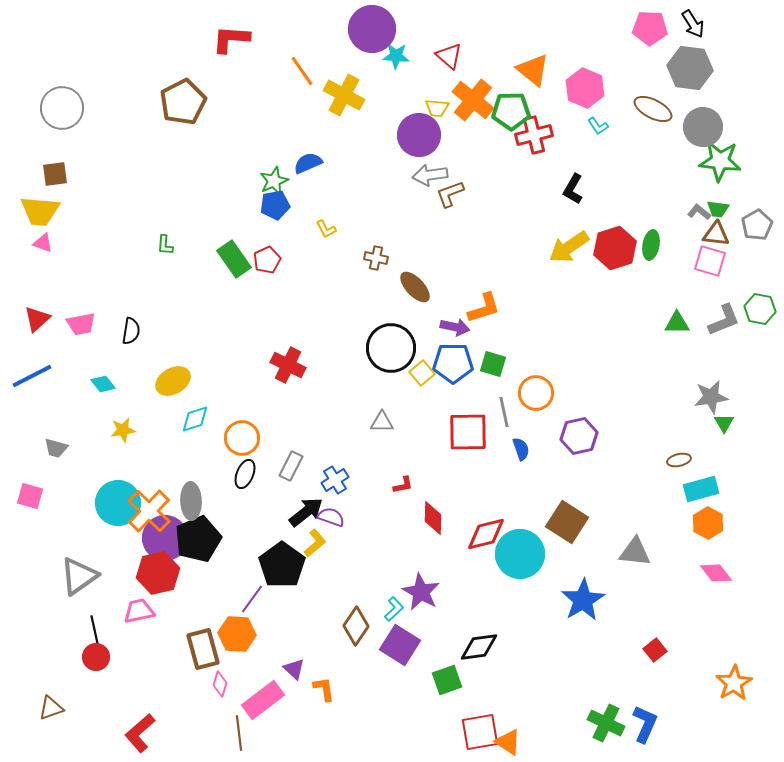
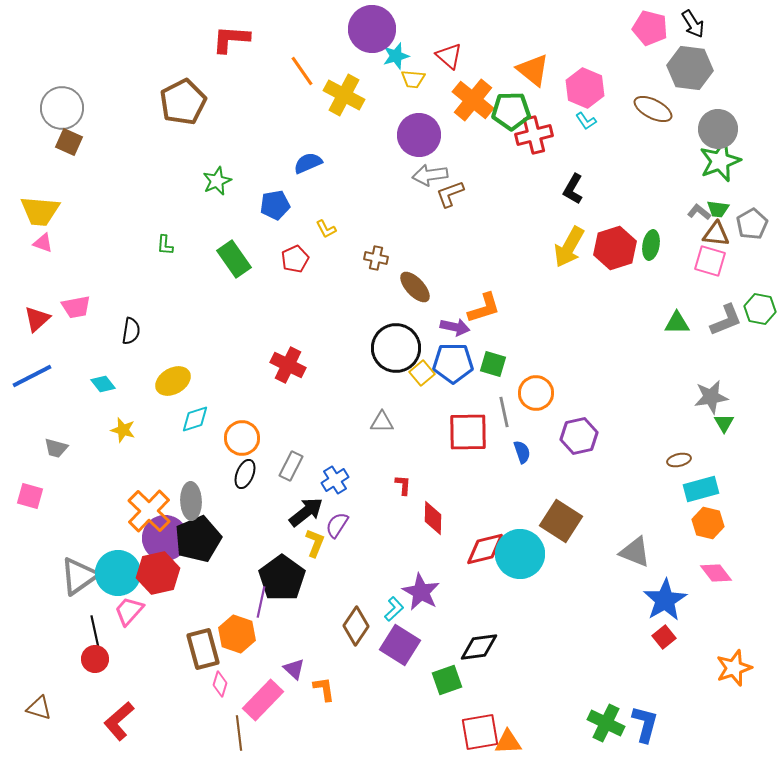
pink pentagon at (650, 28): rotated 12 degrees clockwise
cyan star at (396, 56): rotated 20 degrees counterclockwise
yellow trapezoid at (437, 108): moved 24 px left, 29 px up
cyan L-shape at (598, 126): moved 12 px left, 5 px up
gray circle at (703, 127): moved 15 px right, 2 px down
green star at (720, 161): rotated 27 degrees counterclockwise
brown square at (55, 174): moved 14 px right, 32 px up; rotated 32 degrees clockwise
green star at (274, 181): moved 57 px left
gray pentagon at (757, 225): moved 5 px left, 1 px up
yellow arrow at (569, 247): rotated 27 degrees counterclockwise
red pentagon at (267, 260): moved 28 px right, 1 px up
gray L-shape at (724, 320): moved 2 px right
pink trapezoid at (81, 324): moved 5 px left, 17 px up
black circle at (391, 348): moved 5 px right
yellow star at (123, 430): rotated 25 degrees clockwise
blue semicircle at (521, 449): moved 1 px right, 3 px down
red L-shape at (403, 485): rotated 75 degrees counterclockwise
cyan circle at (118, 503): moved 70 px down
purple semicircle at (331, 517): moved 6 px right, 8 px down; rotated 76 degrees counterclockwise
brown square at (567, 522): moved 6 px left, 1 px up
orange hexagon at (708, 523): rotated 16 degrees counterclockwise
red diamond at (486, 534): moved 1 px left, 15 px down
yellow L-shape at (315, 543): rotated 28 degrees counterclockwise
gray triangle at (635, 552): rotated 16 degrees clockwise
black pentagon at (282, 565): moved 13 px down
purple line at (252, 599): moved 9 px right, 3 px down; rotated 24 degrees counterclockwise
blue star at (583, 600): moved 82 px right
pink trapezoid at (139, 611): moved 10 px left; rotated 36 degrees counterclockwise
orange hexagon at (237, 634): rotated 15 degrees clockwise
red square at (655, 650): moved 9 px right, 13 px up
red circle at (96, 657): moved 1 px left, 2 px down
orange star at (734, 683): moved 15 px up; rotated 12 degrees clockwise
pink rectangle at (263, 700): rotated 9 degrees counterclockwise
brown triangle at (51, 708): moved 12 px left; rotated 36 degrees clockwise
blue L-shape at (645, 724): rotated 9 degrees counterclockwise
red L-shape at (140, 733): moved 21 px left, 12 px up
orange triangle at (508, 742): rotated 36 degrees counterclockwise
